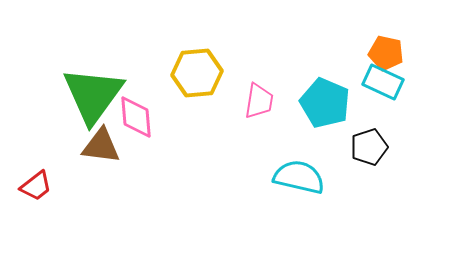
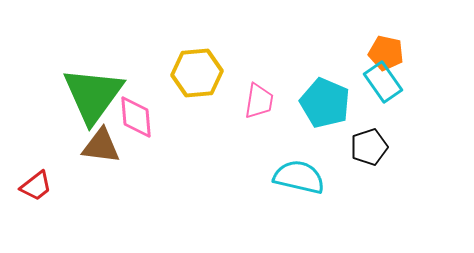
cyan rectangle: rotated 30 degrees clockwise
